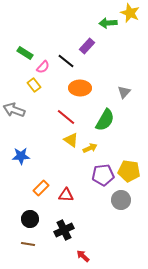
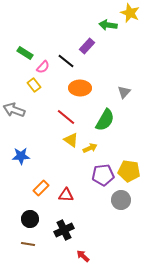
green arrow: moved 2 px down; rotated 12 degrees clockwise
